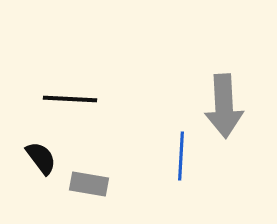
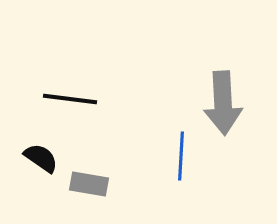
black line: rotated 4 degrees clockwise
gray arrow: moved 1 px left, 3 px up
black semicircle: rotated 18 degrees counterclockwise
